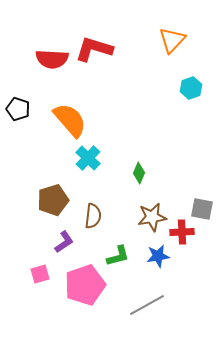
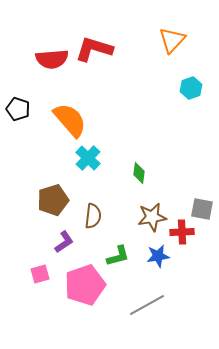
red semicircle: rotated 8 degrees counterclockwise
green diamond: rotated 15 degrees counterclockwise
